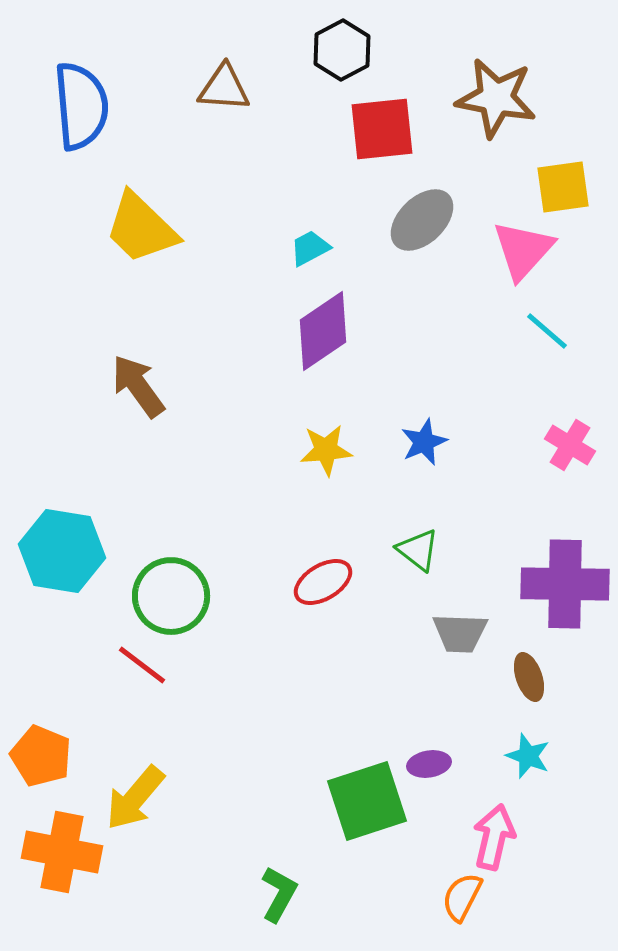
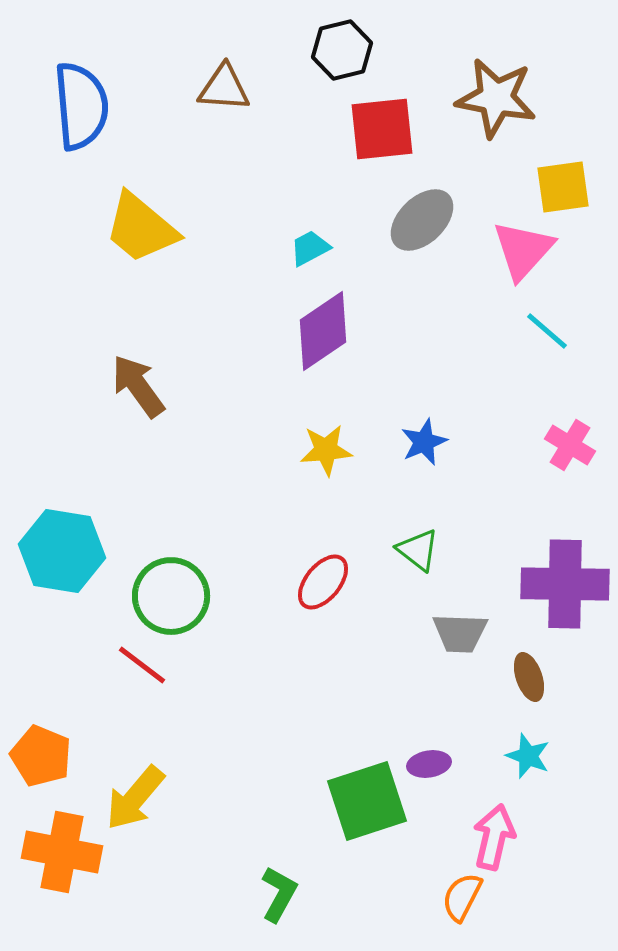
black hexagon: rotated 14 degrees clockwise
yellow trapezoid: rotated 4 degrees counterclockwise
red ellipse: rotated 20 degrees counterclockwise
